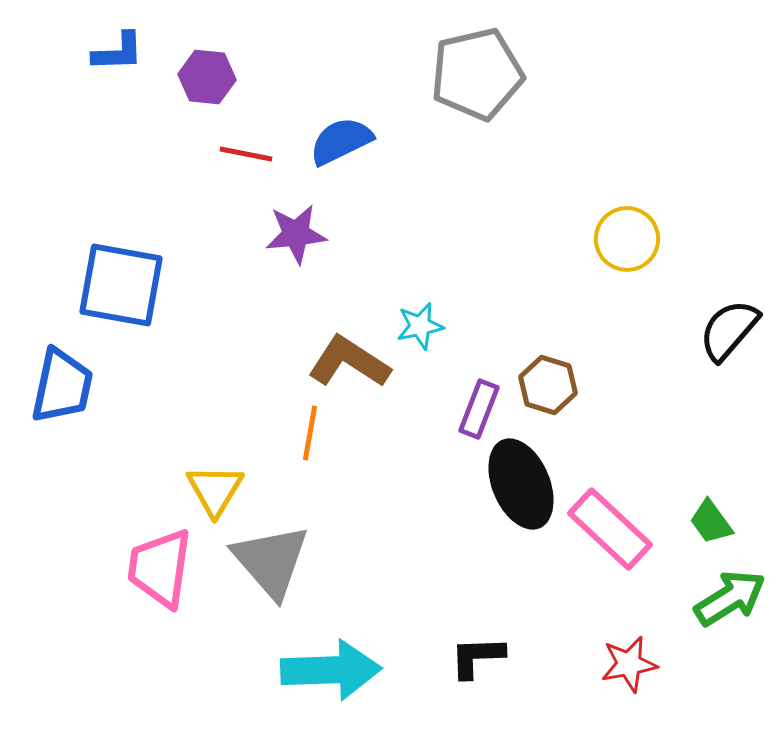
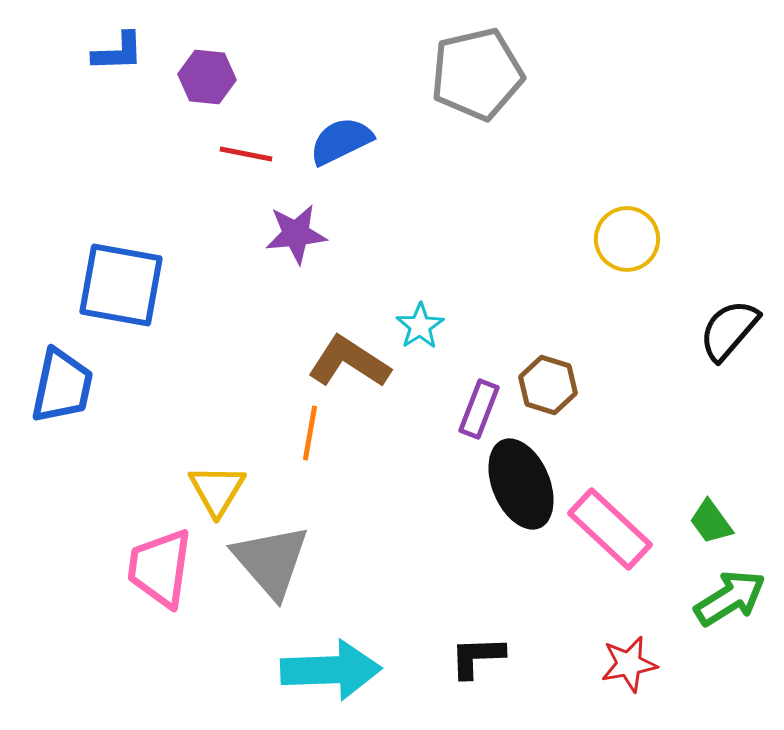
cyan star: rotated 21 degrees counterclockwise
yellow triangle: moved 2 px right
